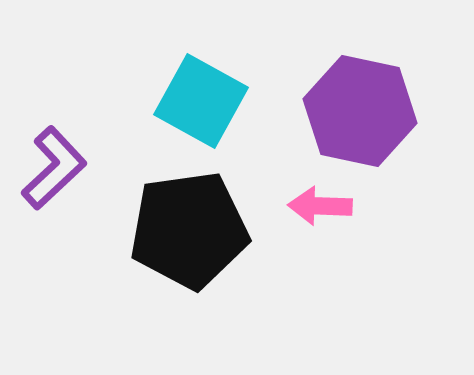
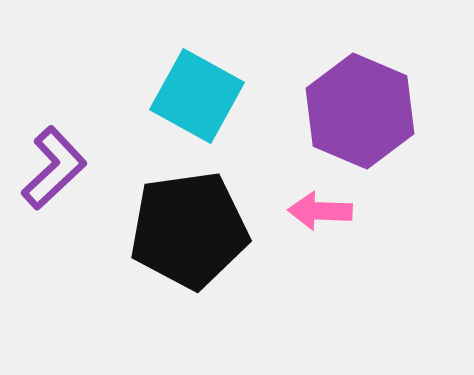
cyan square: moved 4 px left, 5 px up
purple hexagon: rotated 11 degrees clockwise
pink arrow: moved 5 px down
